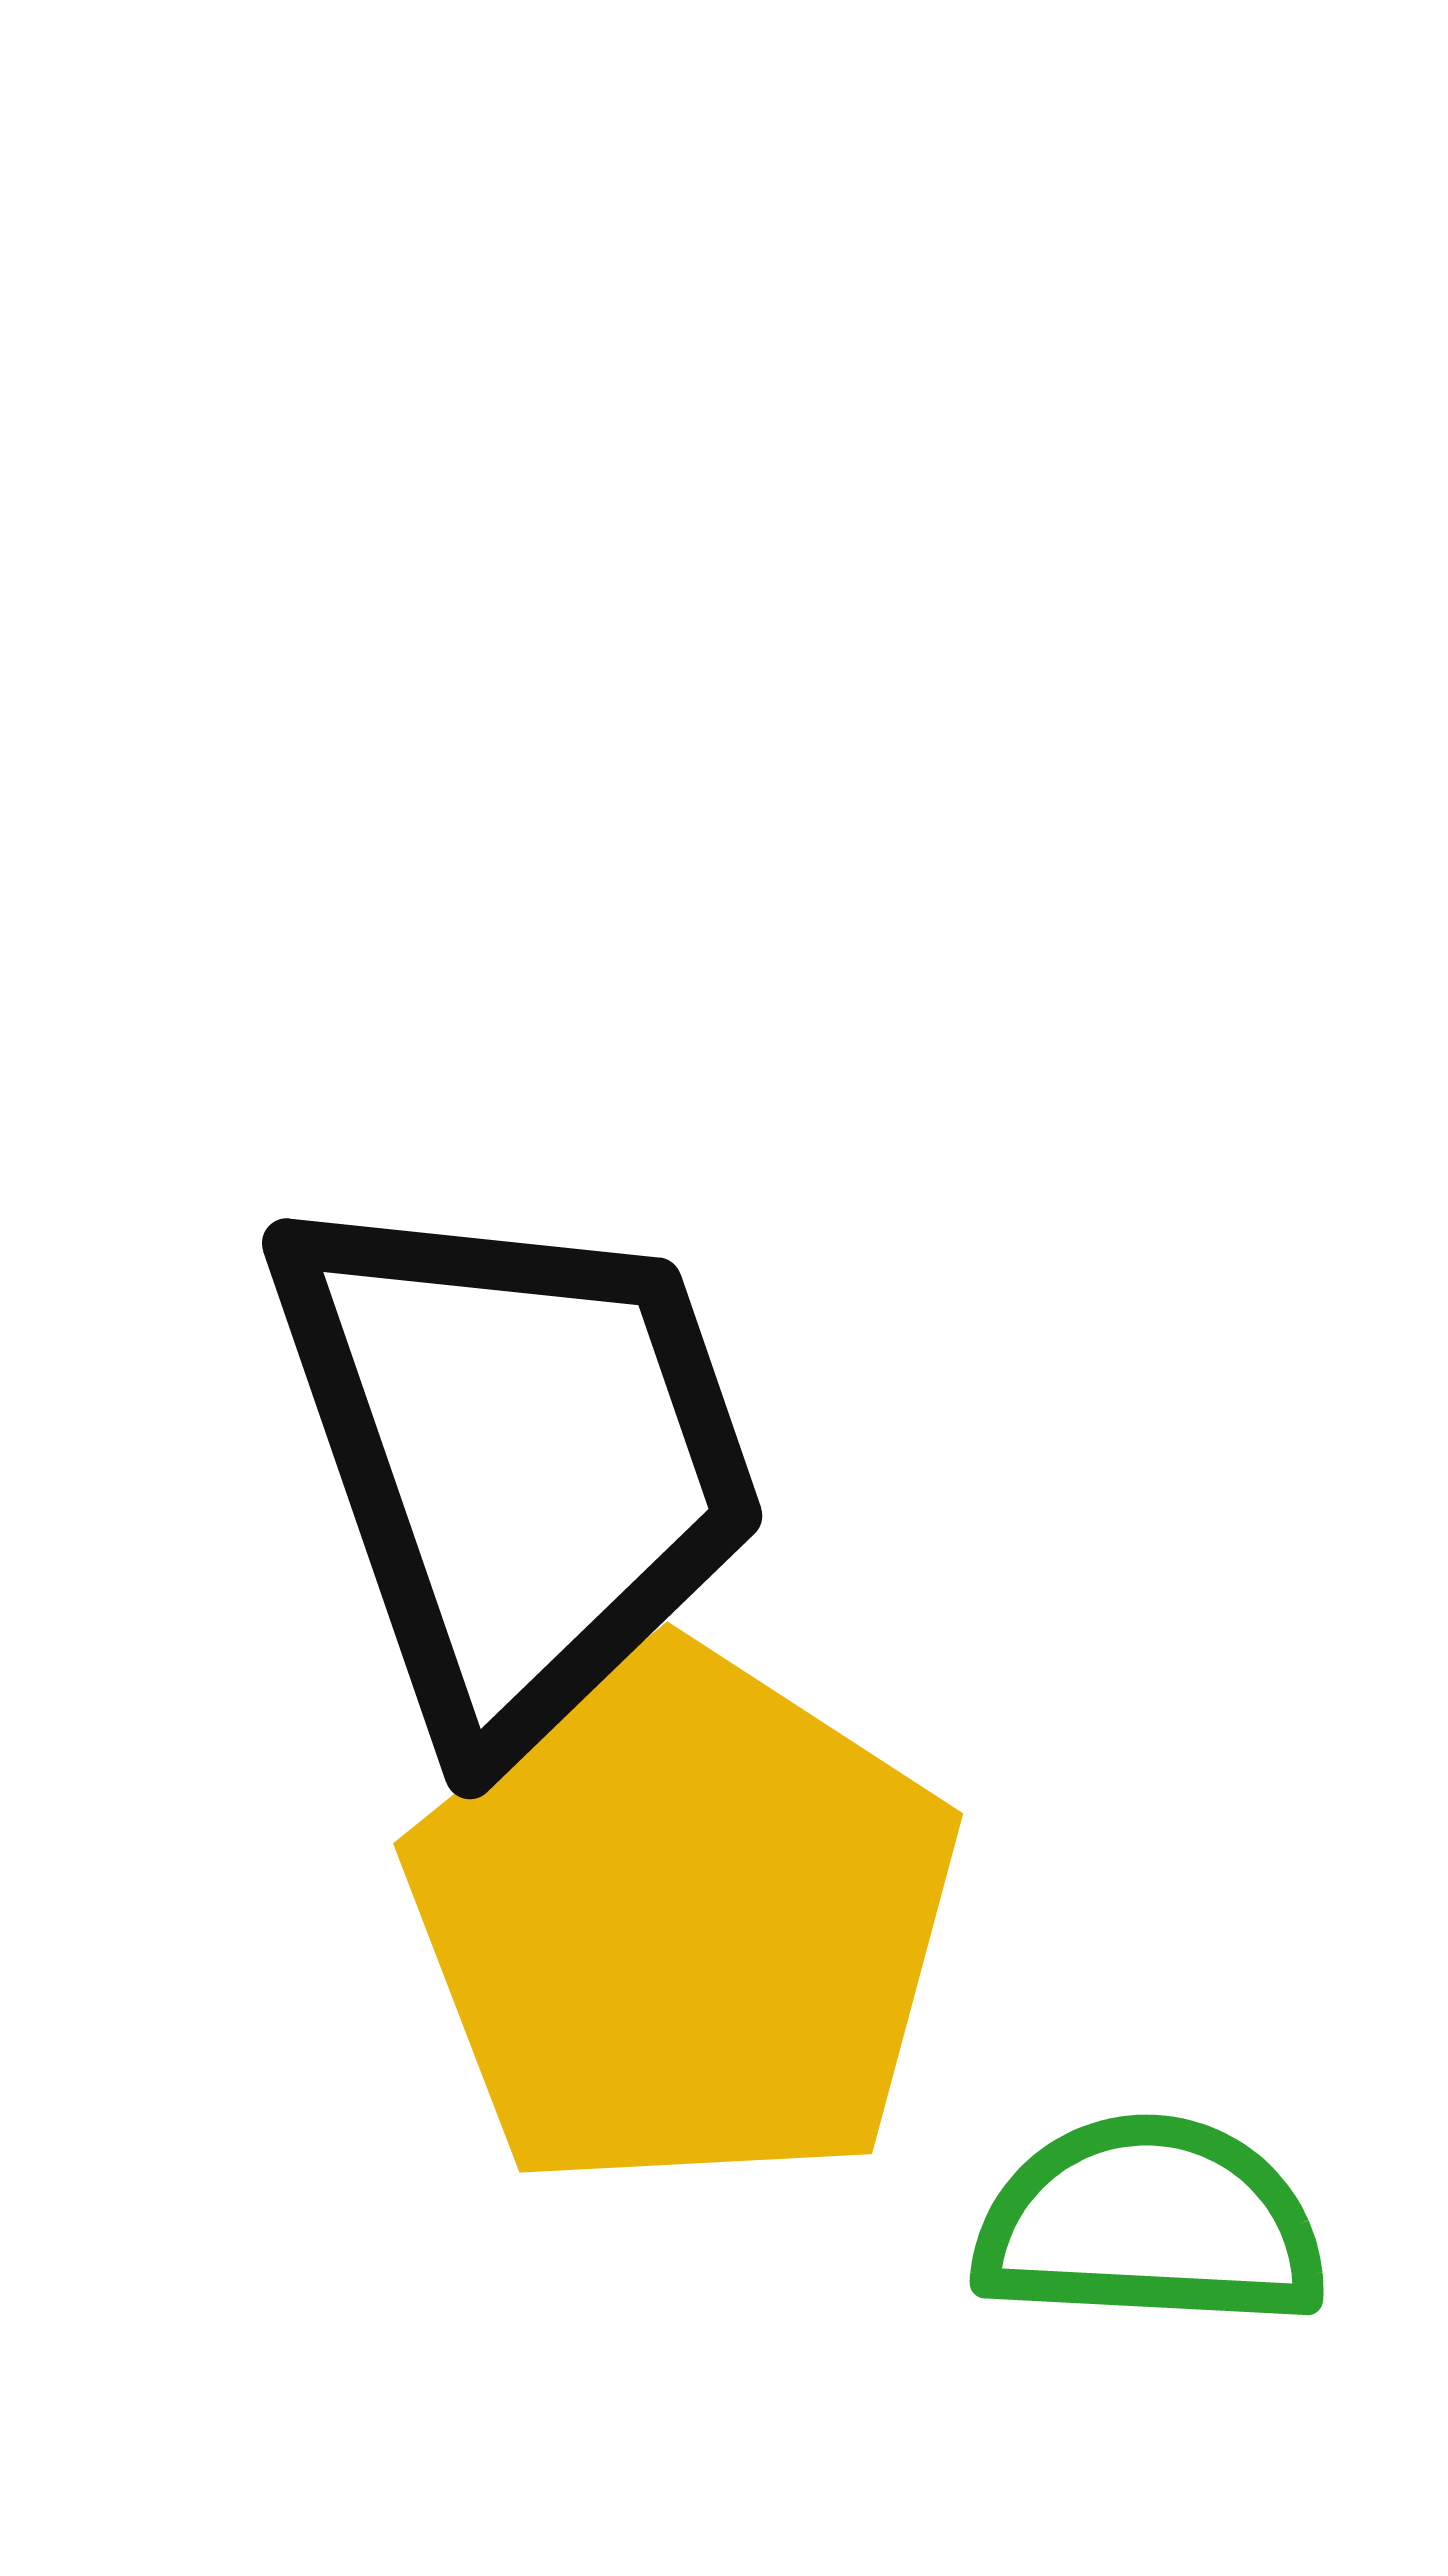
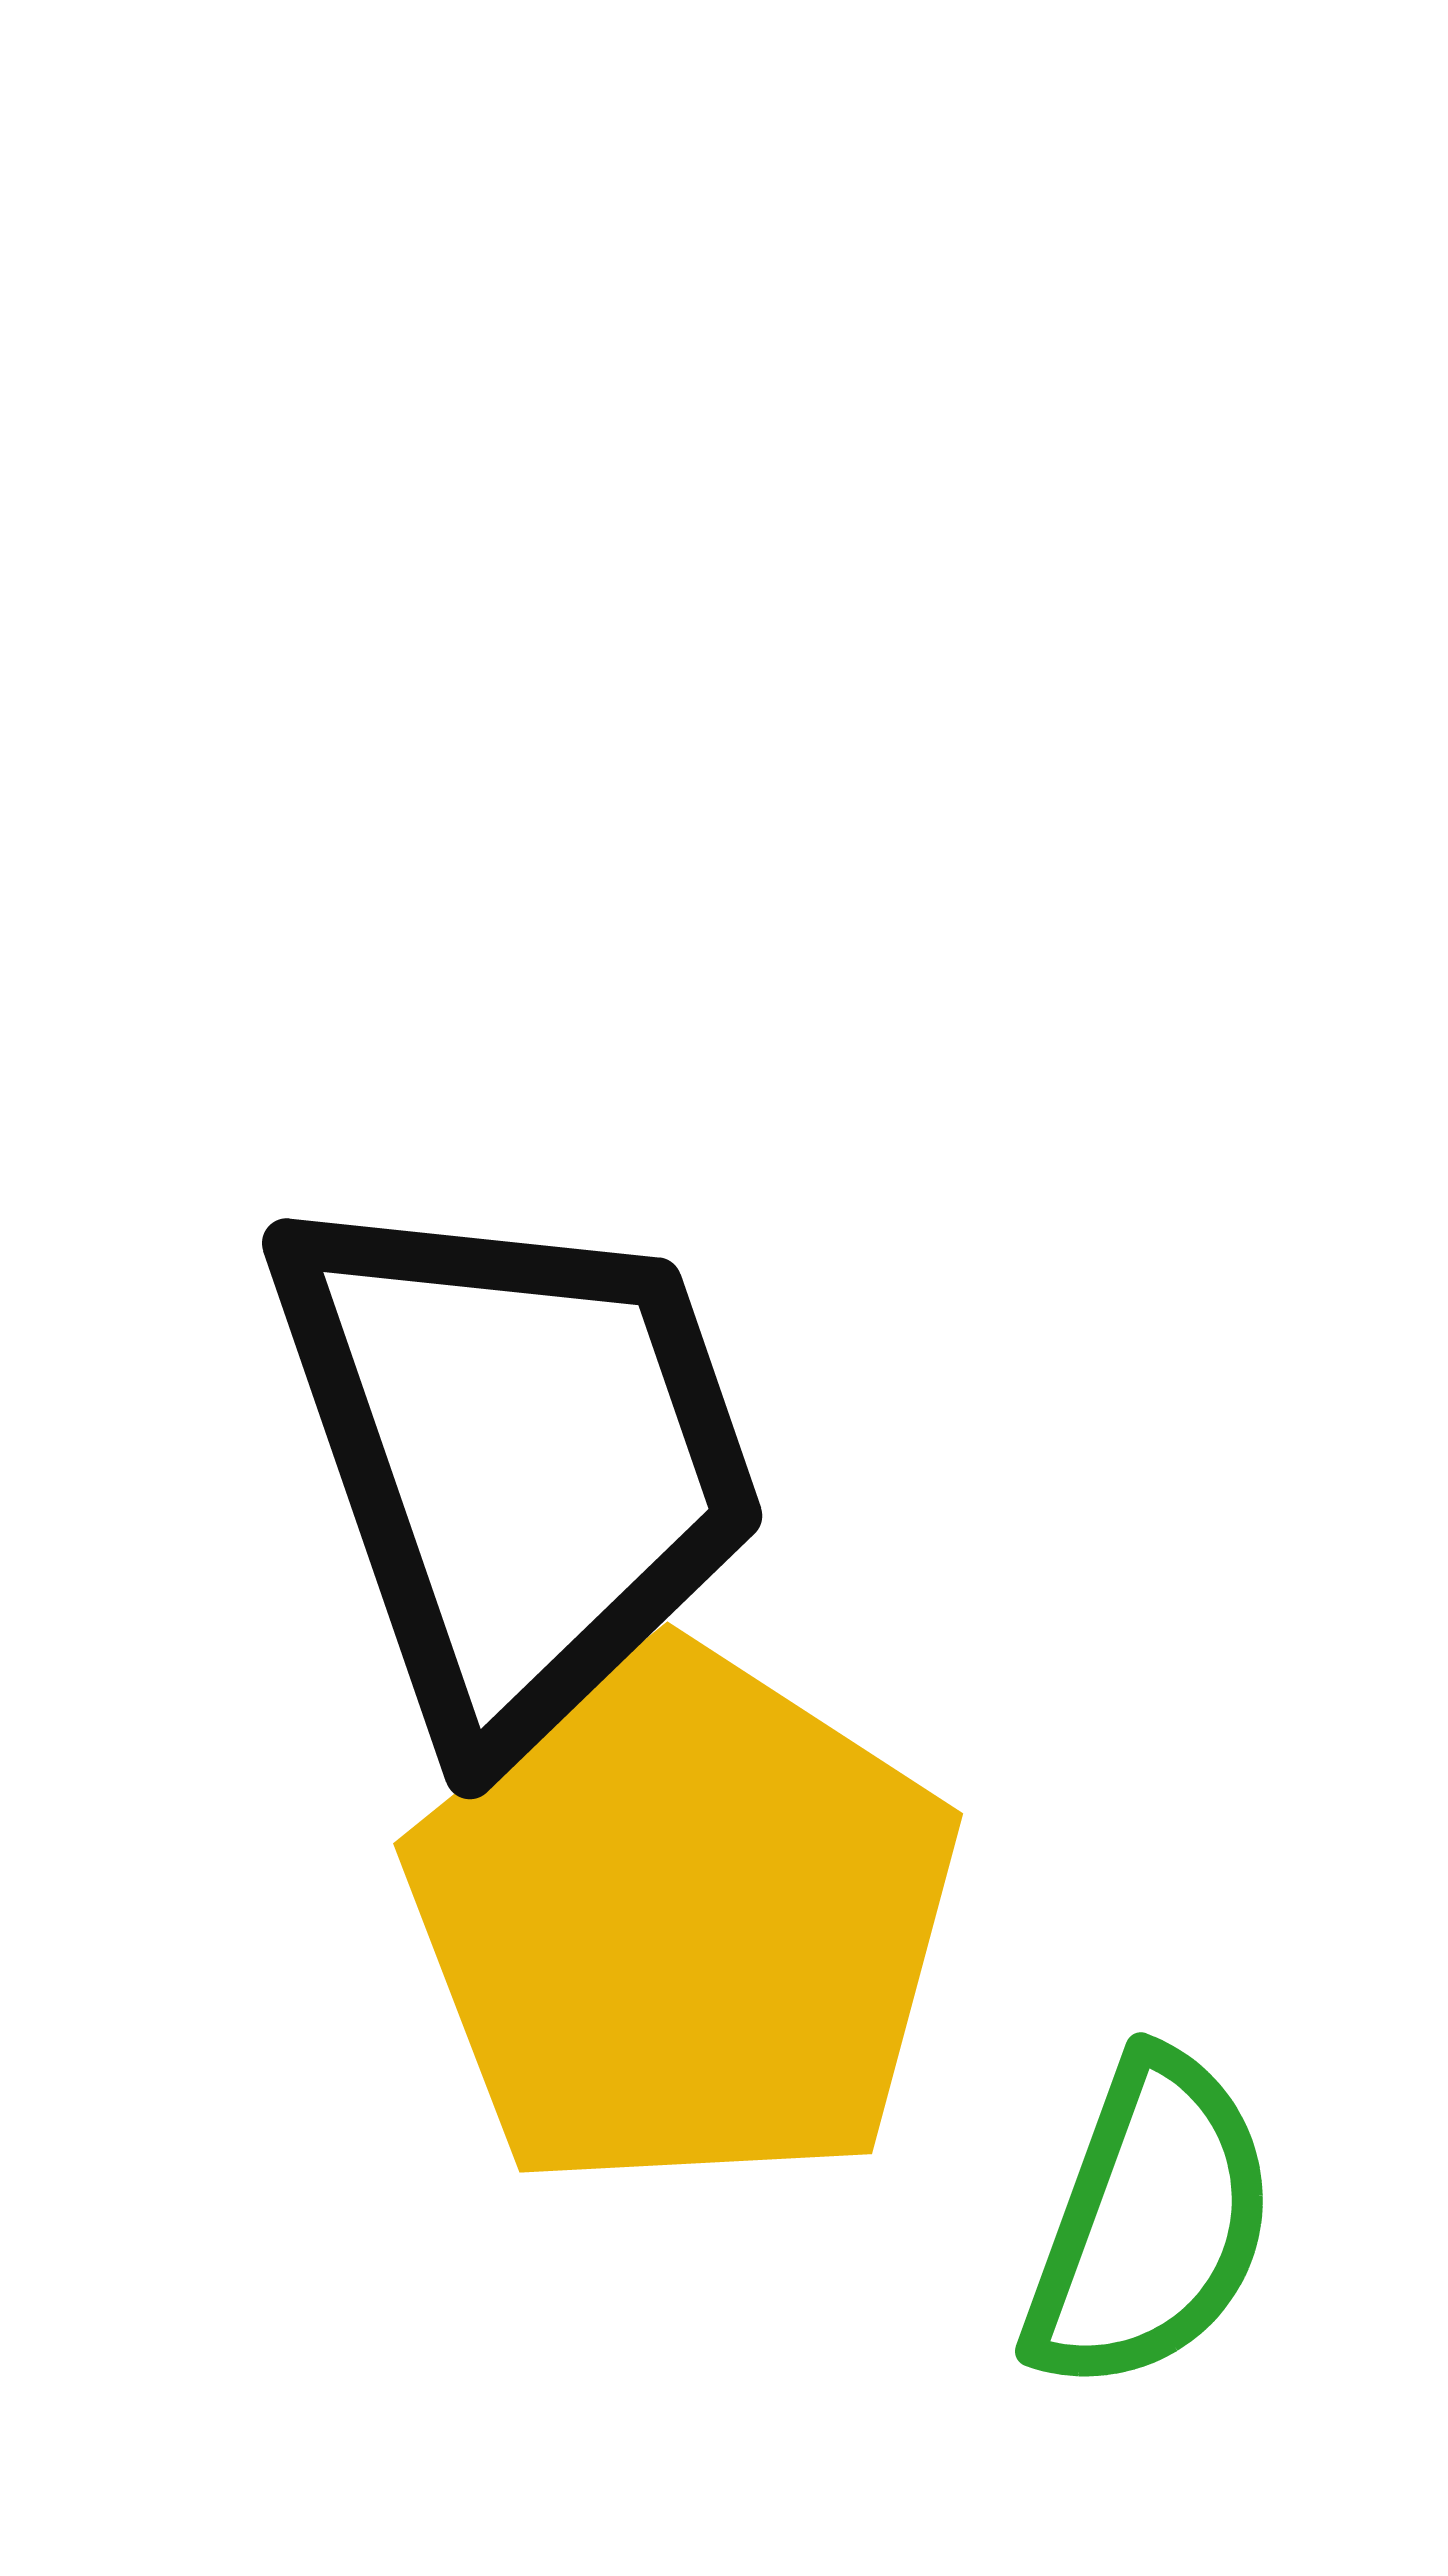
green semicircle: rotated 107 degrees clockwise
